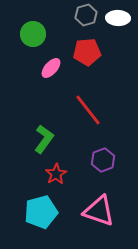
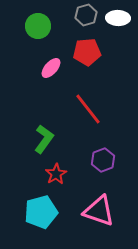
green circle: moved 5 px right, 8 px up
red line: moved 1 px up
